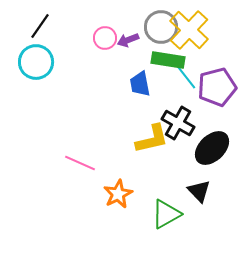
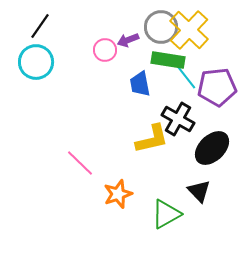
pink circle: moved 12 px down
purple pentagon: rotated 9 degrees clockwise
black cross: moved 4 px up
pink line: rotated 20 degrees clockwise
orange star: rotated 8 degrees clockwise
